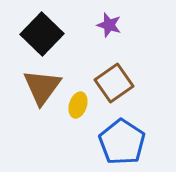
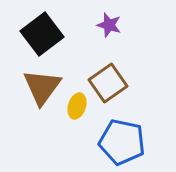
black square: rotated 9 degrees clockwise
brown square: moved 6 px left
yellow ellipse: moved 1 px left, 1 px down
blue pentagon: rotated 21 degrees counterclockwise
